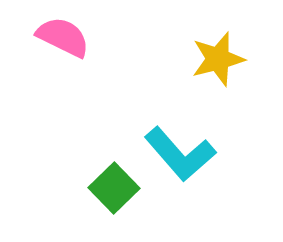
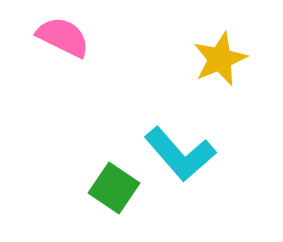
yellow star: moved 2 px right; rotated 8 degrees counterclockwise
green square: rotated 12 degrees counterclockwise
